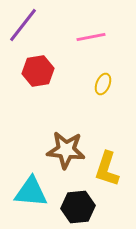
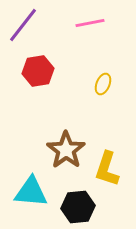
pink line: moved 1 px left, 14 px up
brown star: rotated 30 degrees clockwise
